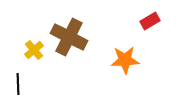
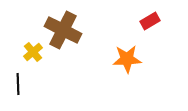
brown cross: moved 6 px left, 7 px up
yellow cross: moved 1 px left, 2 px down
orange star: moved 2 px right, 1 px up
